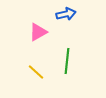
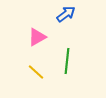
blue arrow: rotated 24 degrees counterclockwise
pink triangle: moved 1 px left, 5 px down
